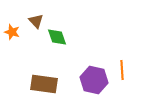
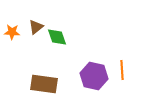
brown triangle: moved 6 px down; rotated 35 degrees clockwise
orange star: rotated 14 degrees counterclockwise
purple hexagon: moved 4 px up
